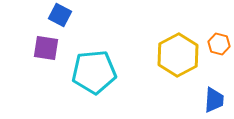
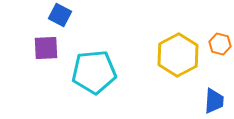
orange hexagon: moved 1 px right
purple square: rotated 12 degrees counterclockwise
blue trapezoid: moved 1 px down
